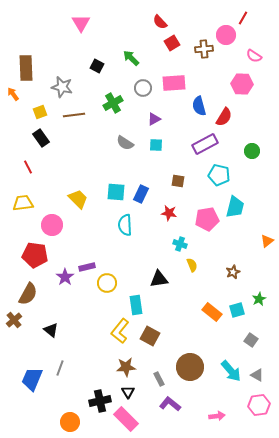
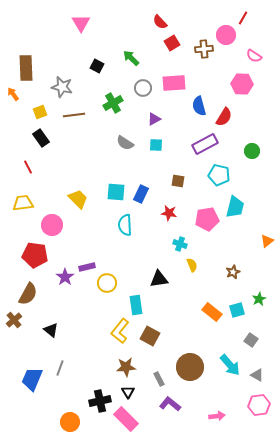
cyan arrow at (231, 371): moved 1 px left, 6 px up
